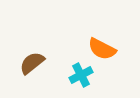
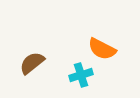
cyan cross: rotated 10 degrees clockwise
